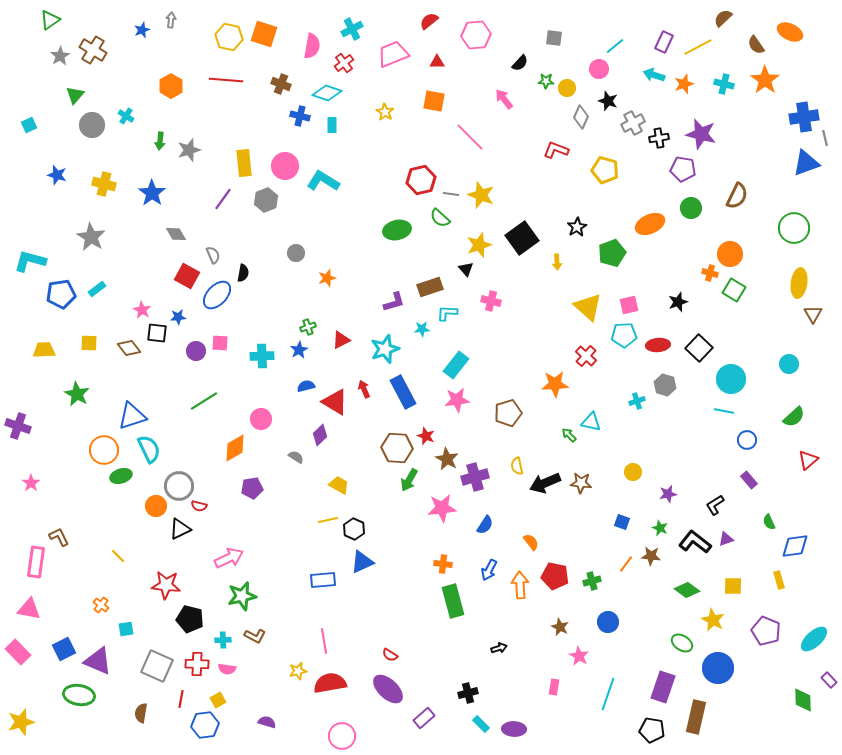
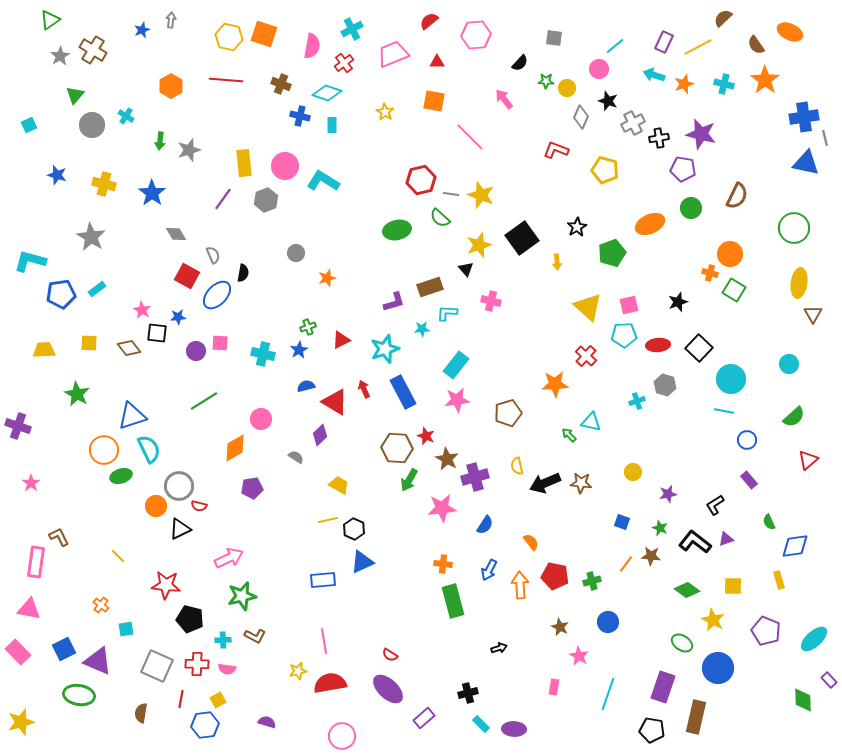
blue triangle at (806, 163): rotated 32 degrees clockwise
cyan cross at (262, 356): moved 1 px right, 2 px up; rotated 15 degrees clockwise
